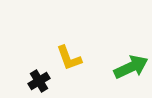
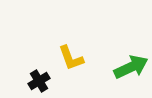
yellow L-shape: moved 2 px right
